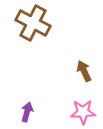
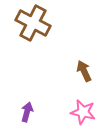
pink star: rotated 15 degrees clockwise
